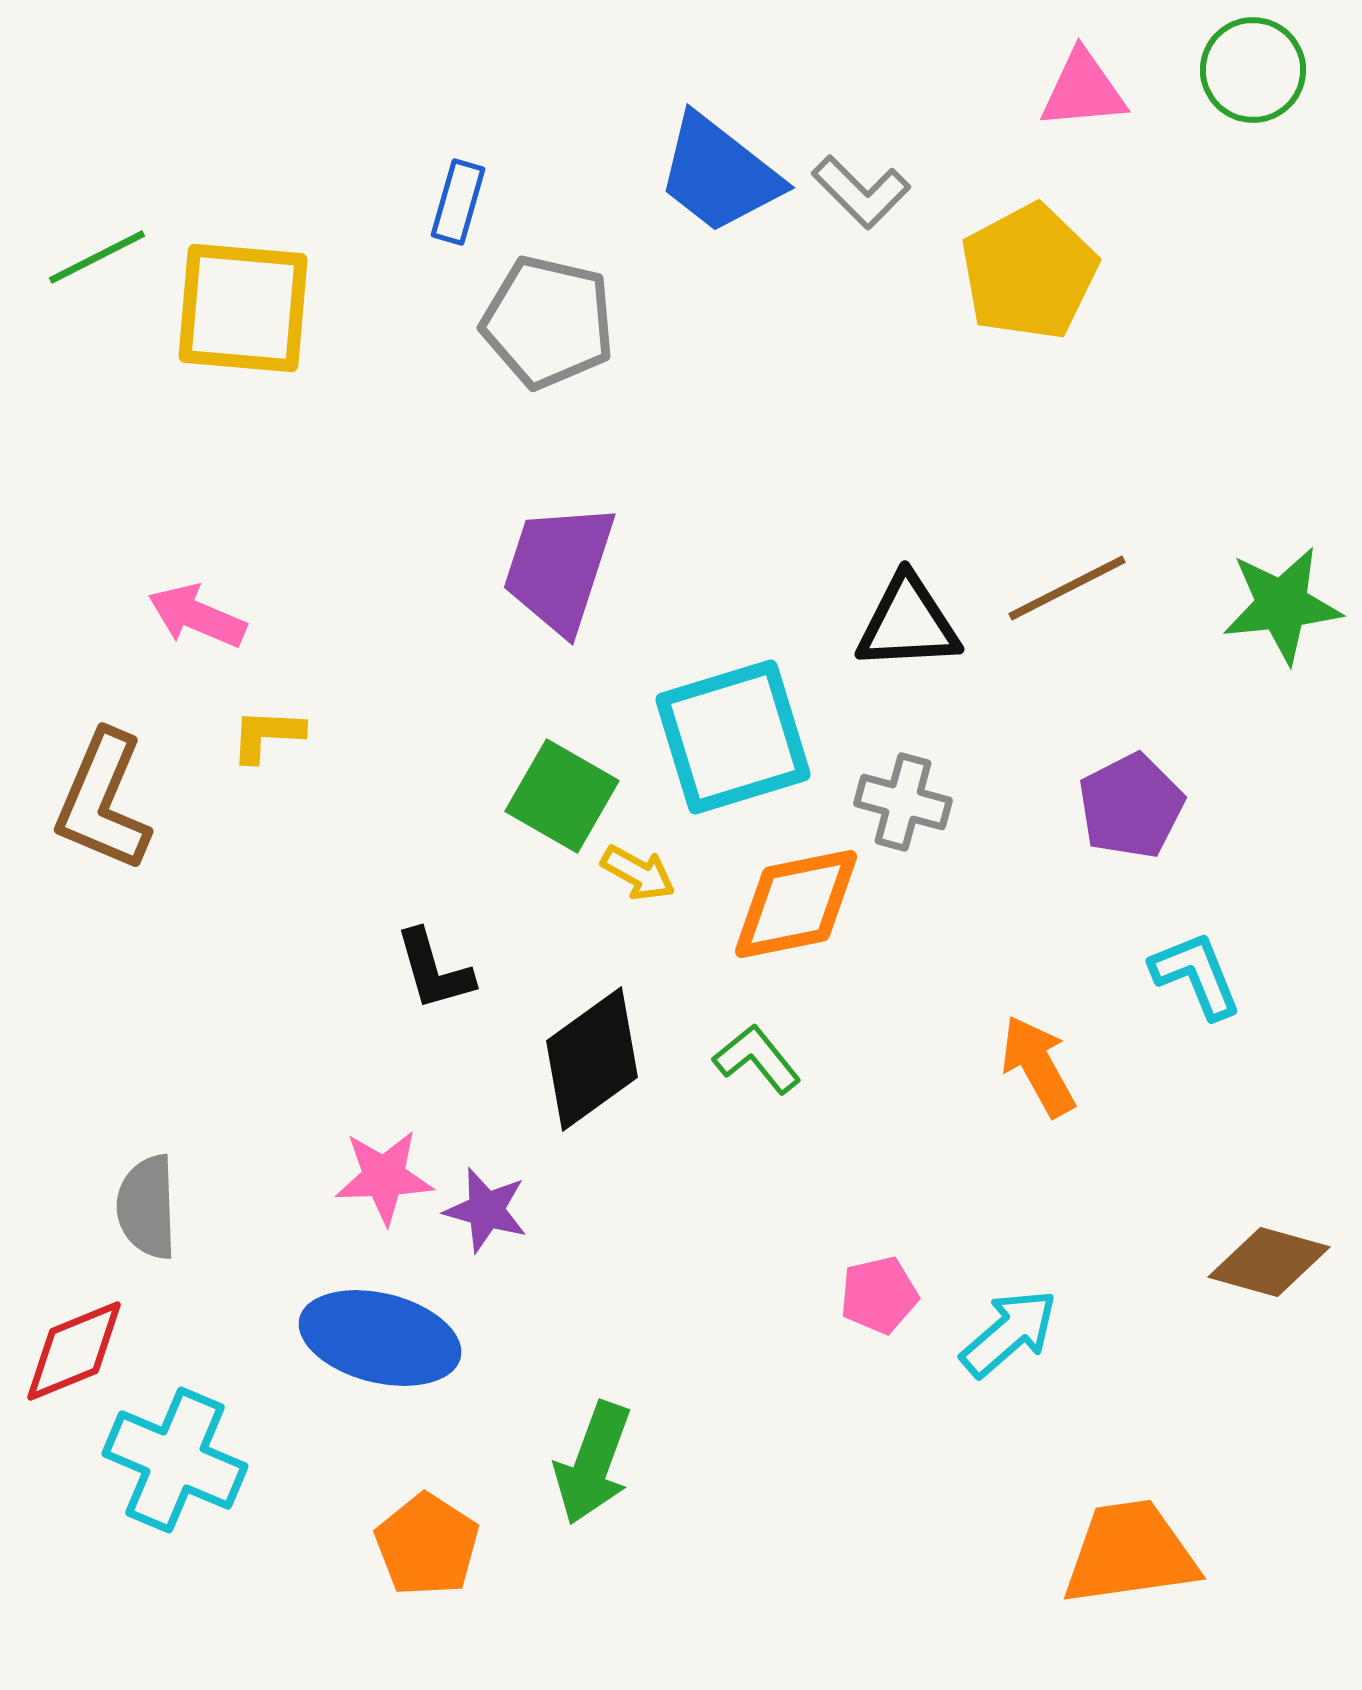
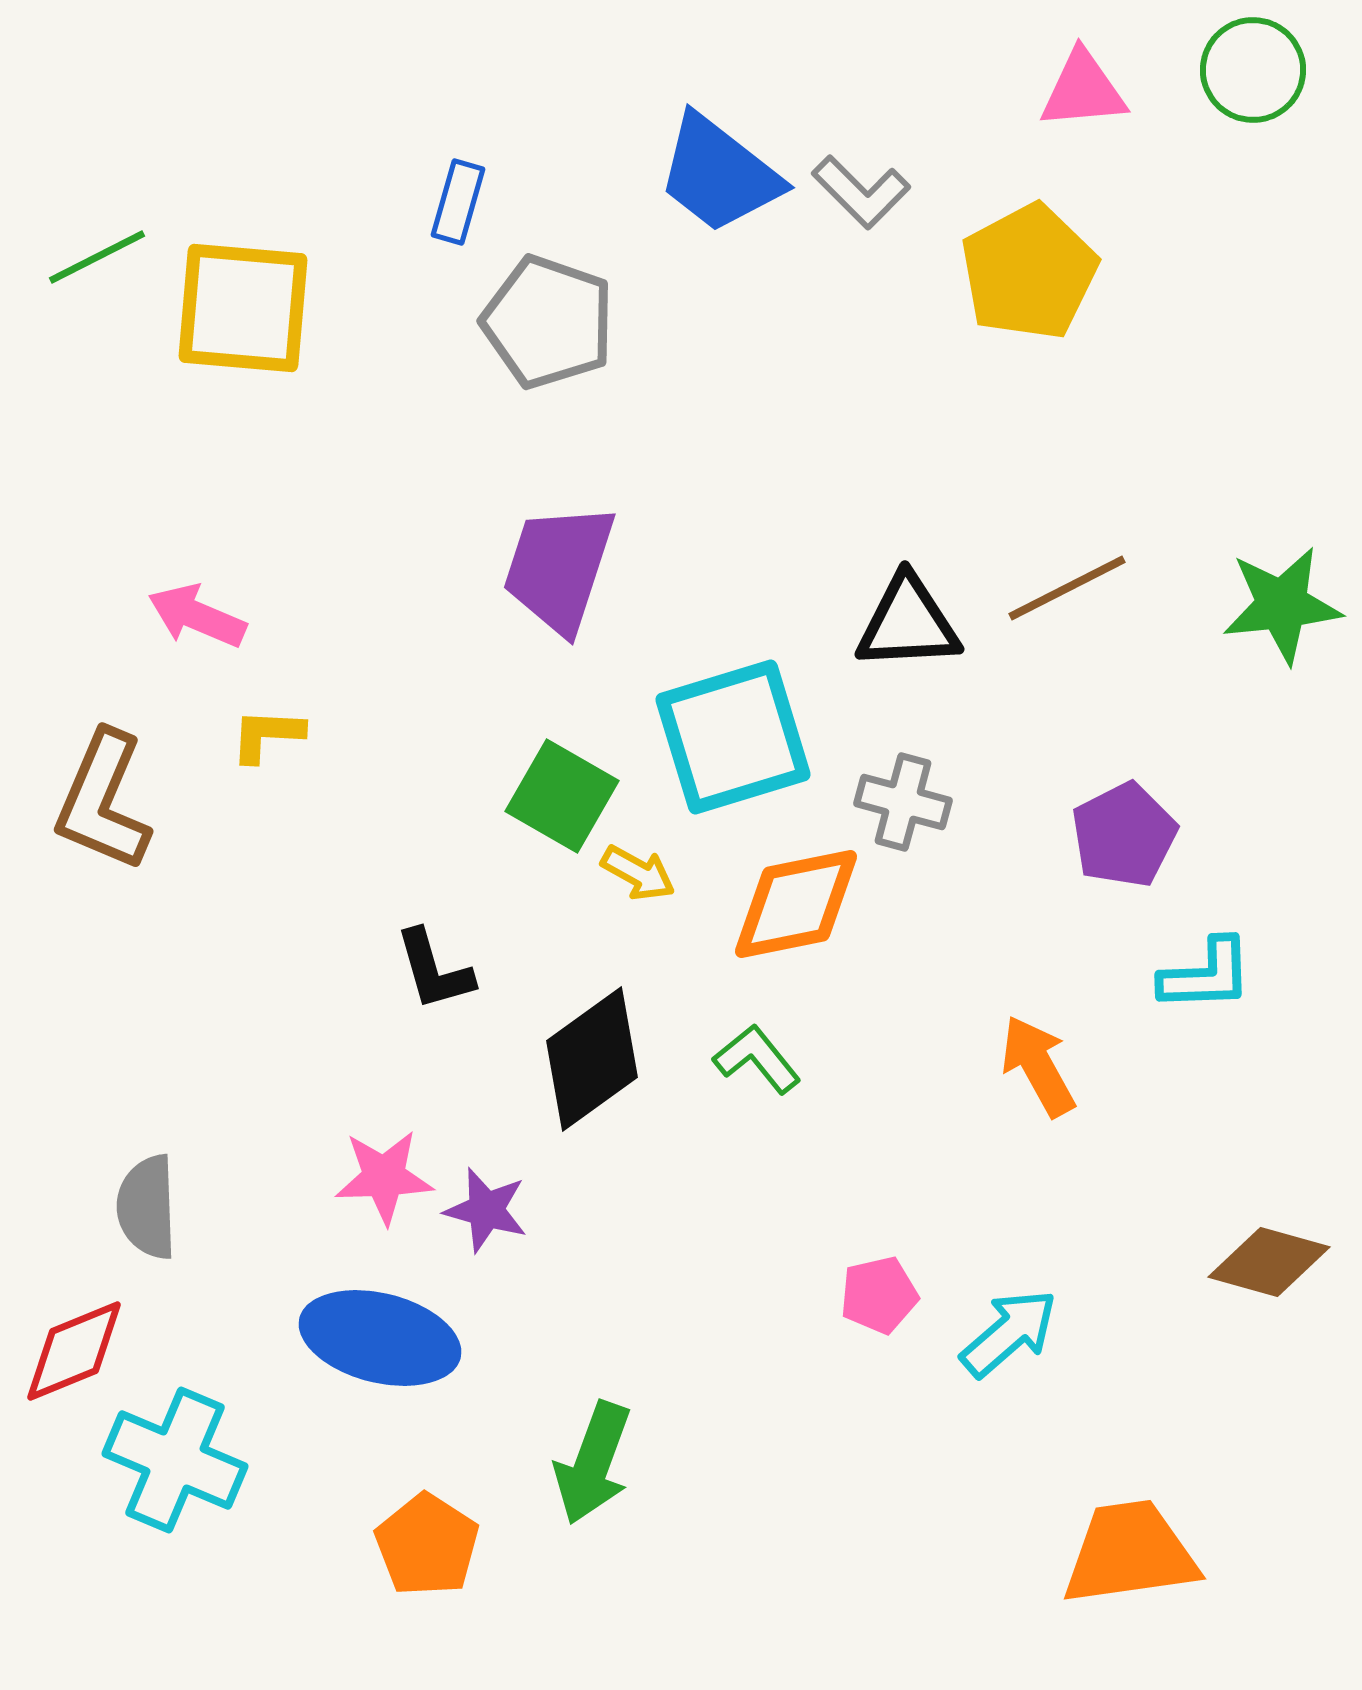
gray pentagon: rotated 6 degrees clockwise
purple pentagon: moved 7 px left, 29 px down
cyan L-shape: moved 10 px right; rotated 110 degrees clockwise
